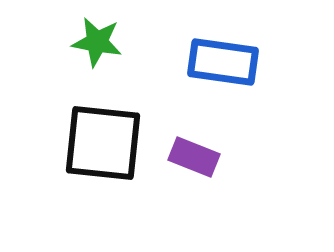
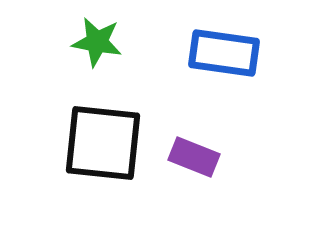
blue rectangle: moved 1 px right, 9 px up
